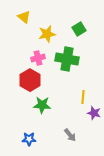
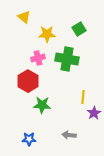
yellow star: rotated 12 degrees clockwise
red hexagon: moved 2 px left, 1 px down
purple star: rotated 24 degrees clockwise
gray arrow: moved 1 px left; rotated 136 degrees clockwise
